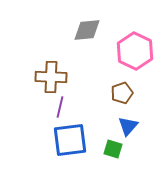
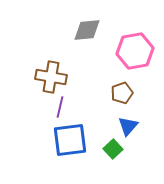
pink hexagon: rotated 24 degrees clockwise
brown cross: rotated 8 degrees clockwise
green square: rotated 30 degrees clockwise
